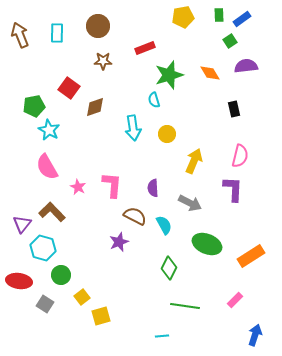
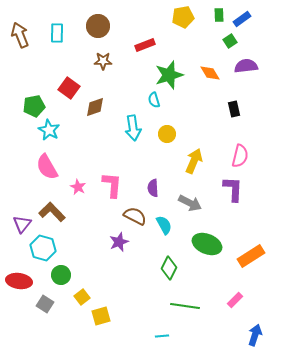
red rectangle at (145, 48): moved 3 px up
